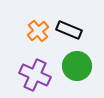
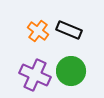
orange cross: rotated 15 degrees counterclockwise
green circle: moved 6 px left, 5 px down
